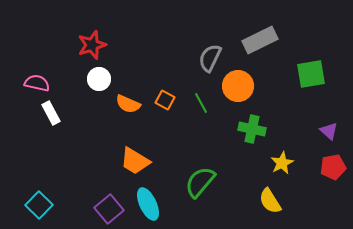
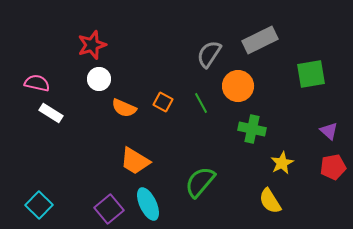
gray semicircle: moved 1 px left, 4 px up; rotated 8 degrees clockwise
orange square: moved 2 px left, 2 px down
orange semicircle: moved 4 px left, 4 px down
white rectangle: rotated 30 degrees counterclockwise
